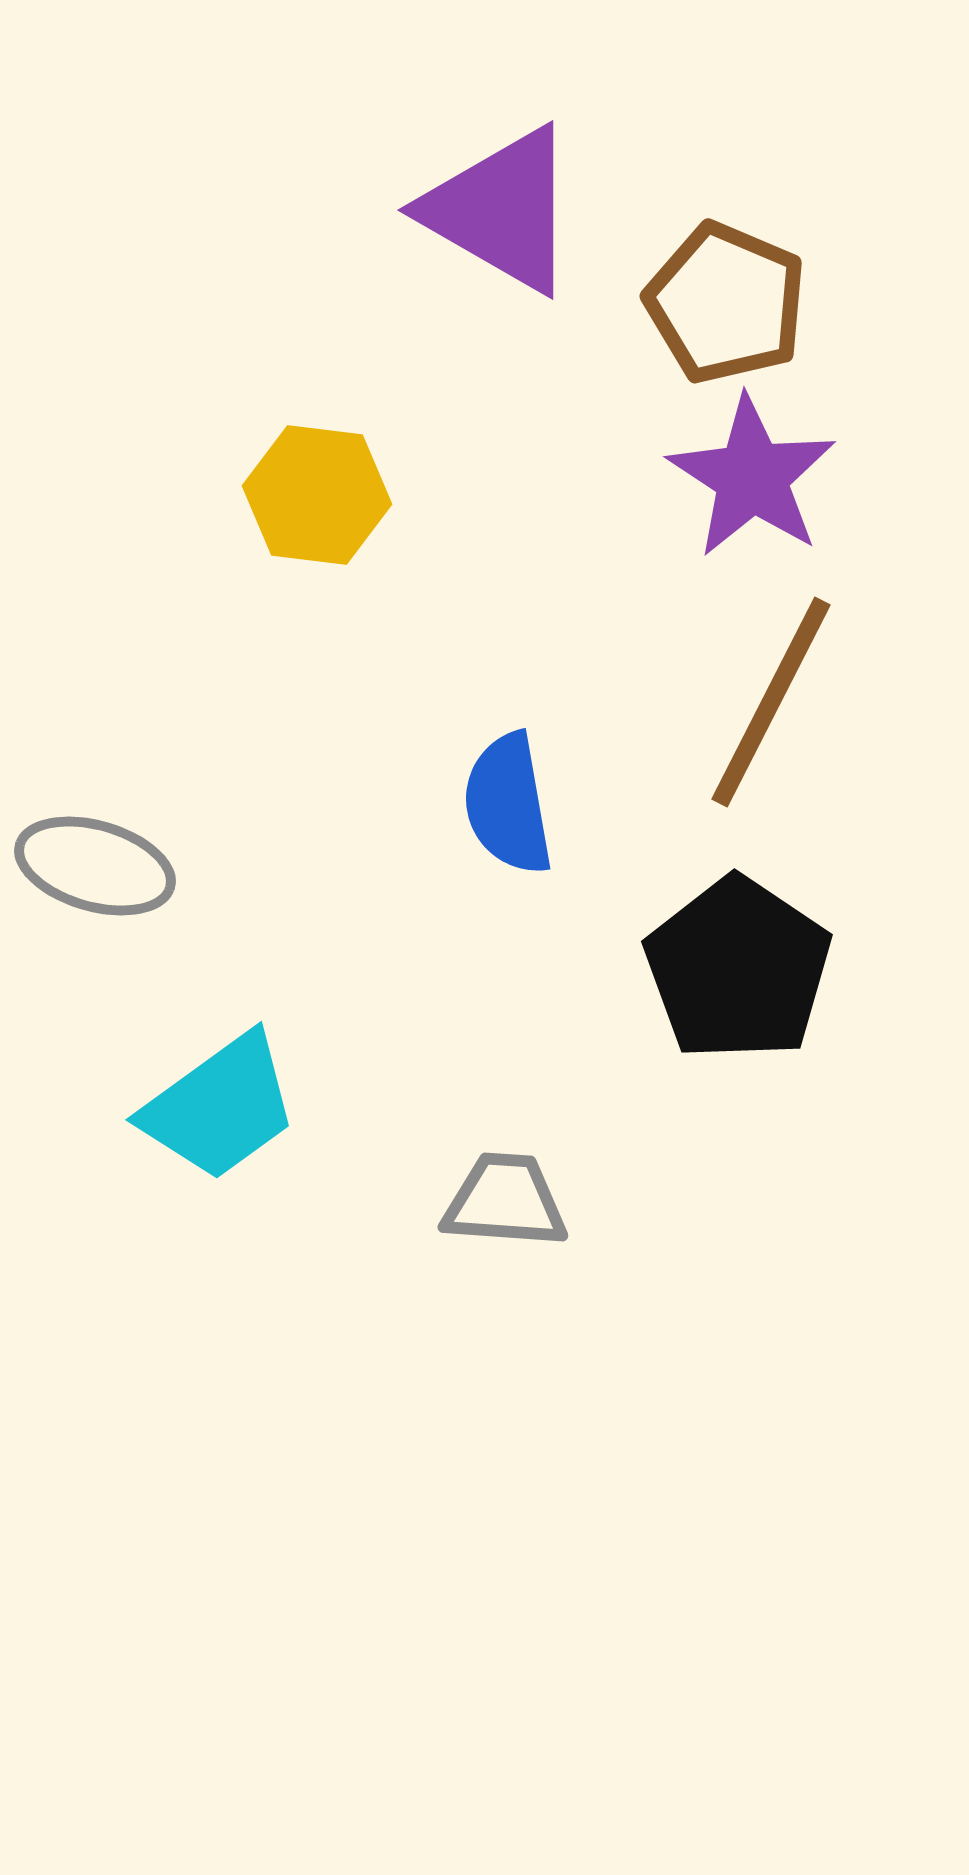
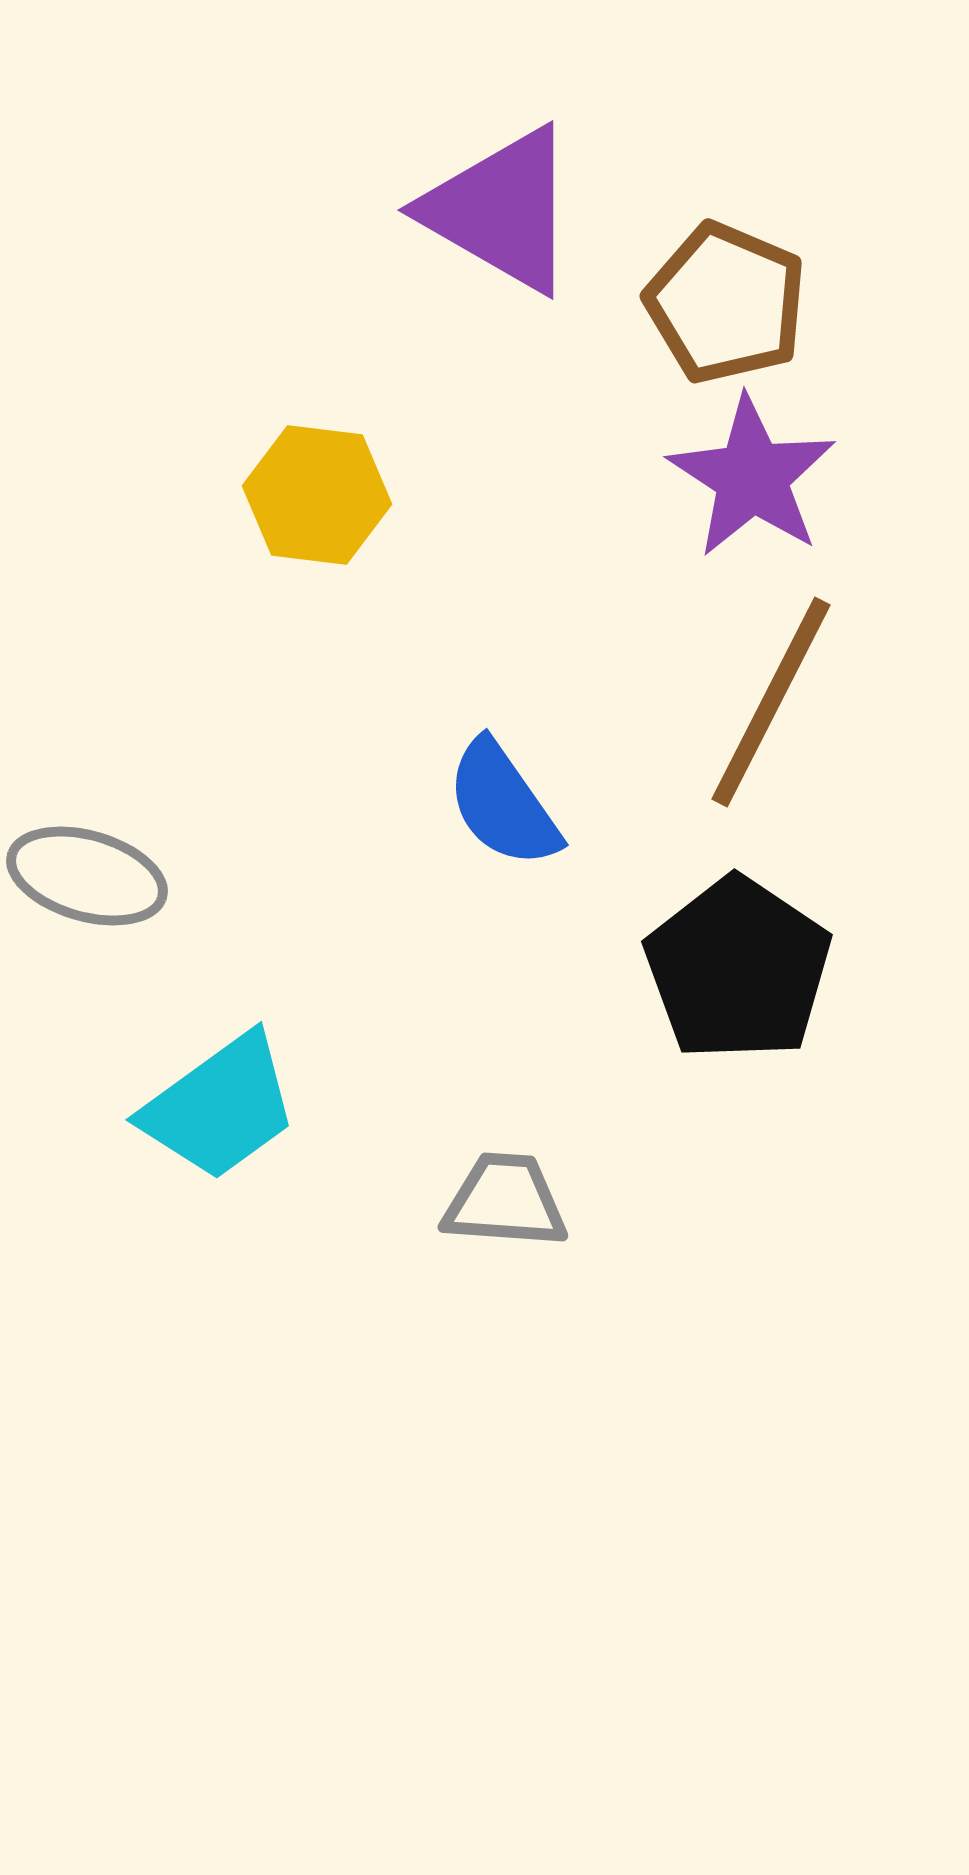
blue semicircle: moved 5 px left; rotated 25 degrees counterclockwise
gray ellipse: moved 8 px left, 10 px down
